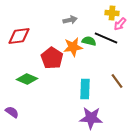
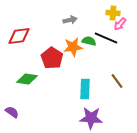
yellow cross: moved 1 px right
green diamond: rotated 15 degrees counterclockwise
